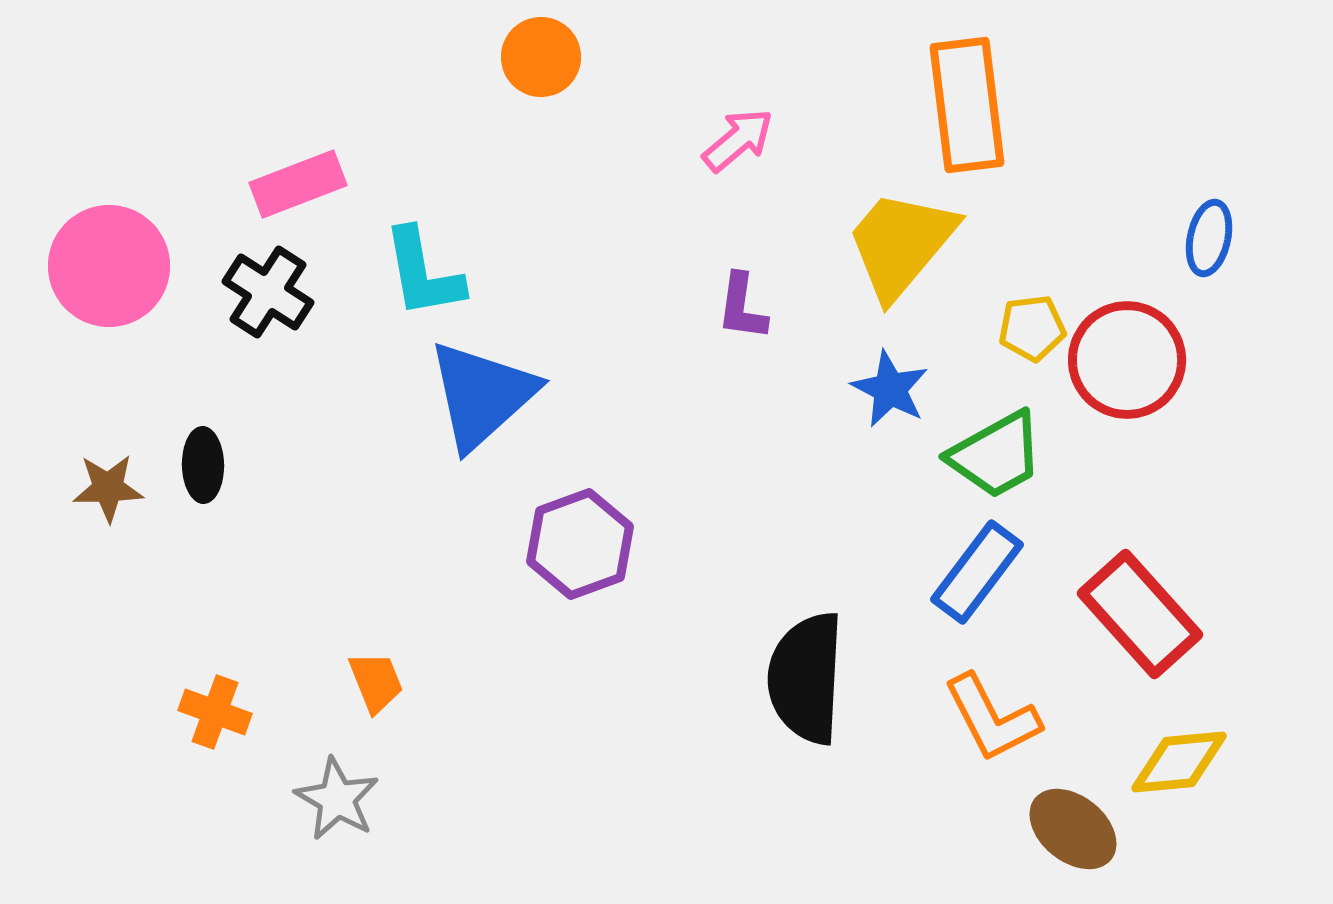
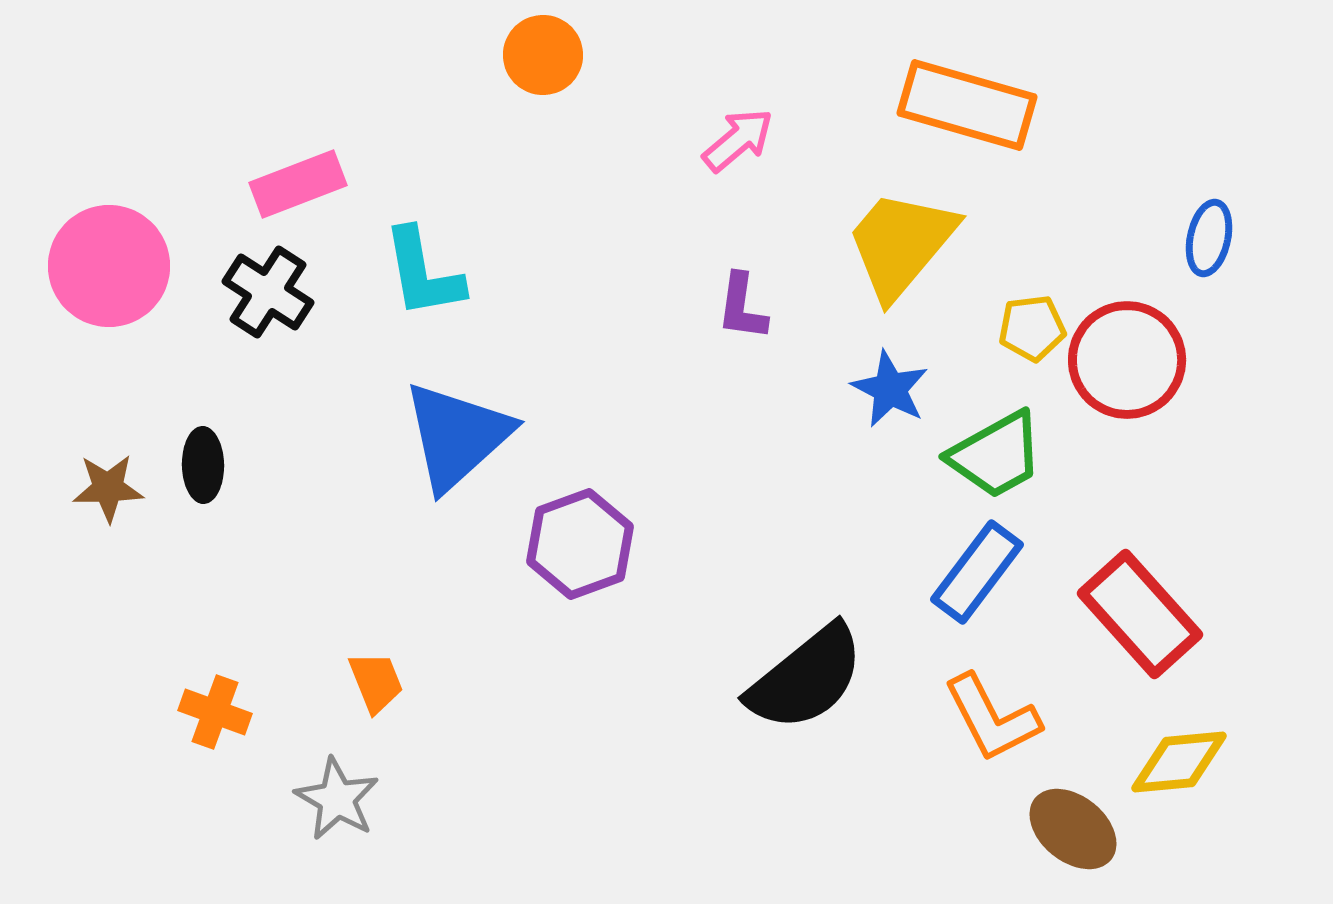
orange circle: moved 2 px right, 2 px up
orange rectangle: rotated 67 degrees counterclockwise
blue triangle: moved 25 px left, 41 px down
black semicircle: rotated 132 degrees counterclockwise
